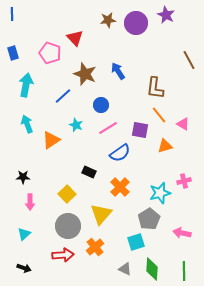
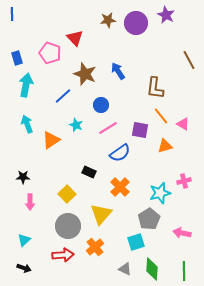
blue rectangle at (13, 53): moved 4 px right, 5 px down
orange line at (159, 115): moved 2 px right, 1 px down
cyan triangle at (24, 234): moved 6 px down
